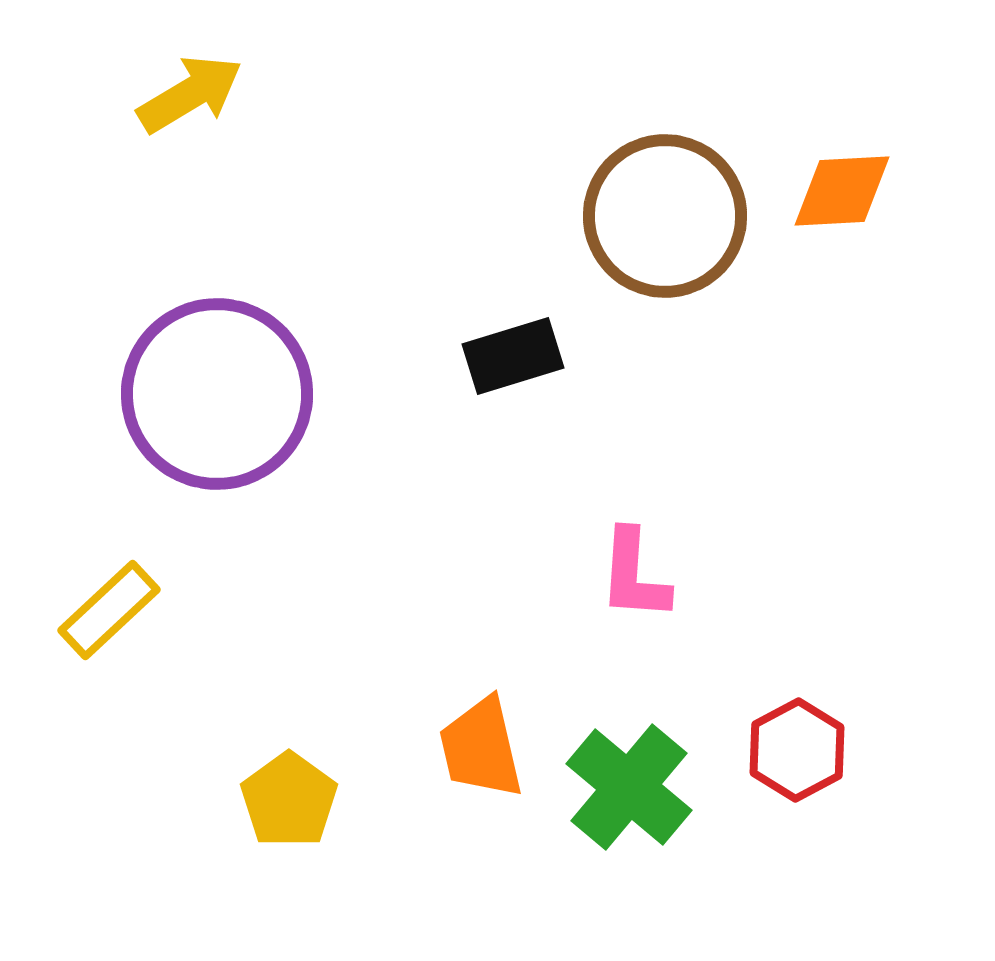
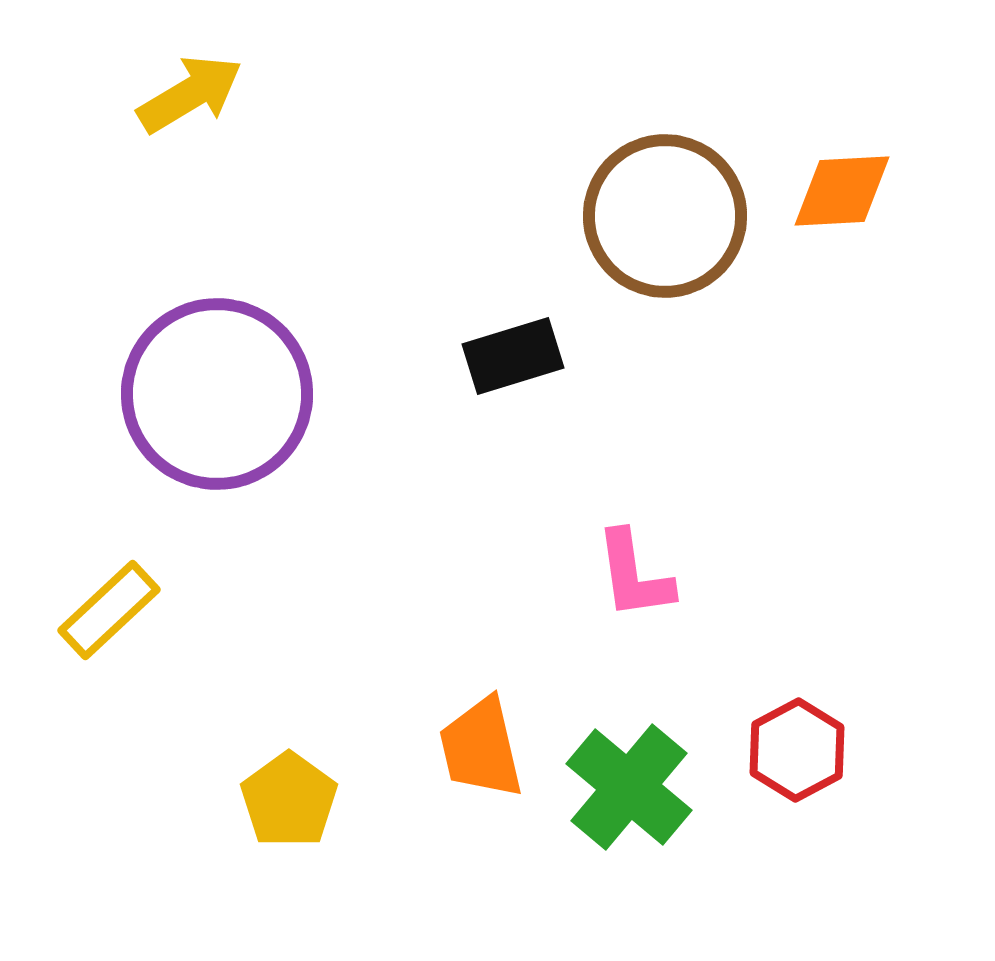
pink L-shape: rotated 12 degrees counterclockwise
